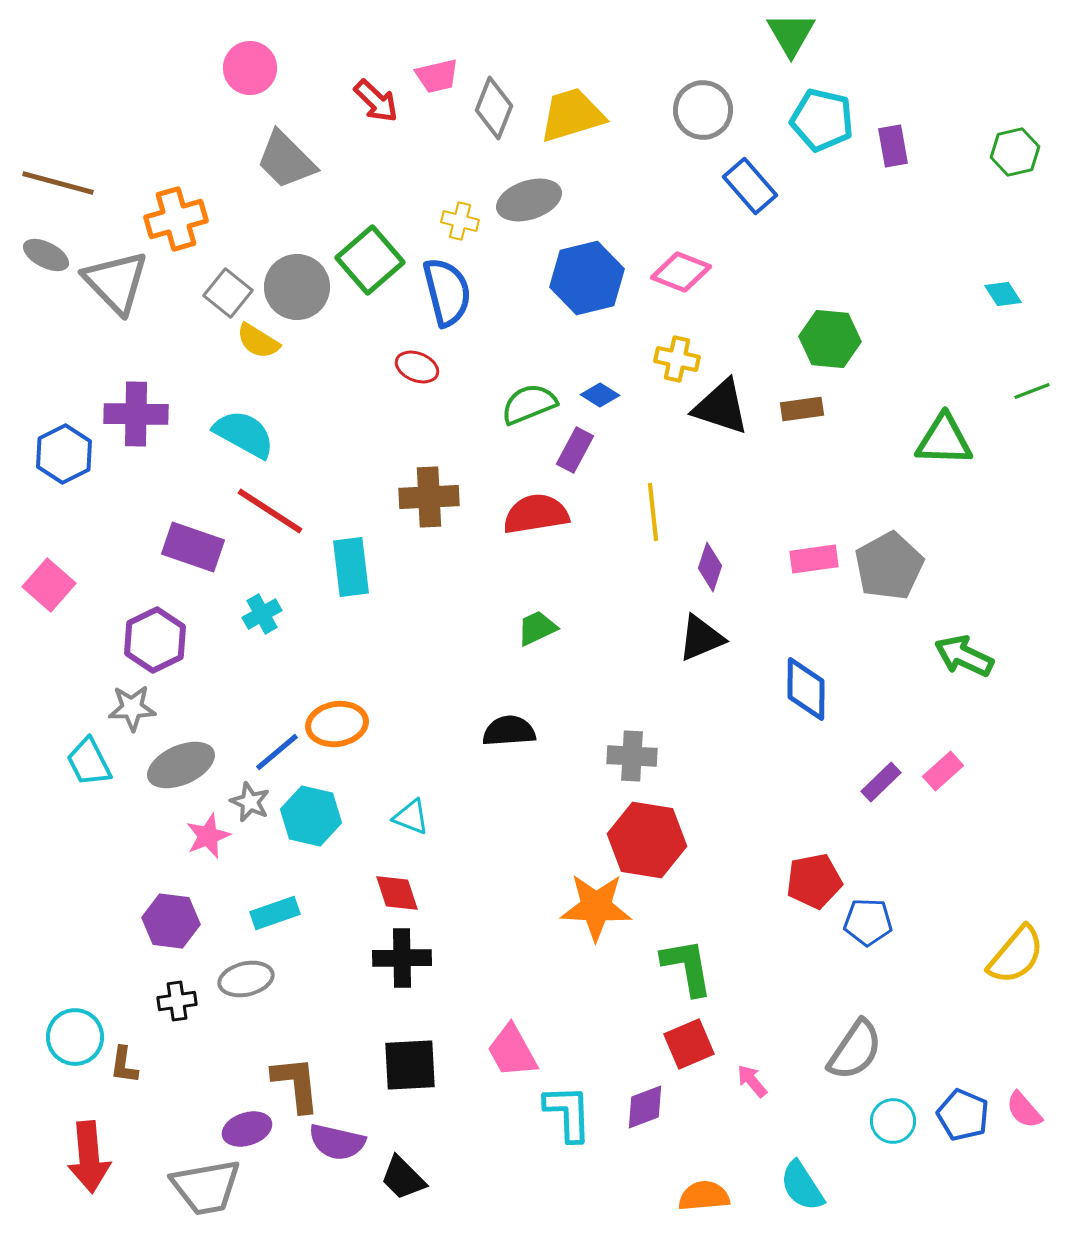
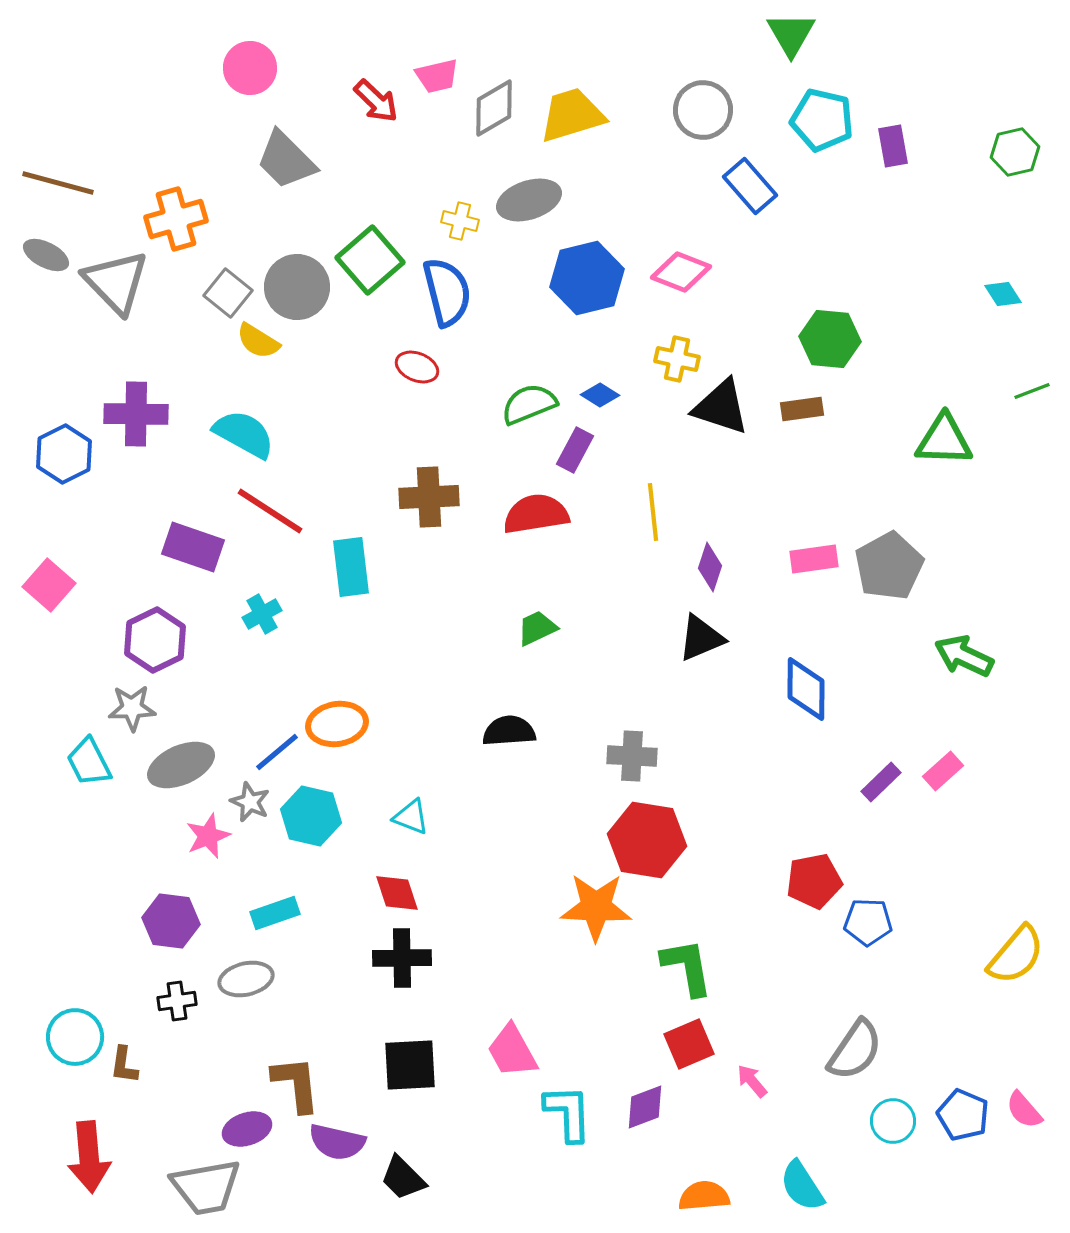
gray diamond at (494, 108): rotated 38 degrees clockwise
